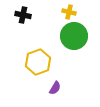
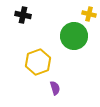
yellow cross: moved 20 px right, 2 px down
purple semicircle: rotated 48 degrees counterclockwise
